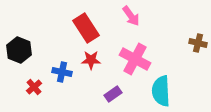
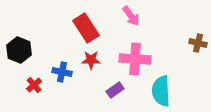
pink cross: rotated 24 degrees counterclockwise
red cross: moved 2 px up
purple rectangle: moved 2 px right, 4 px up
